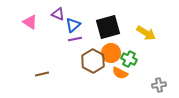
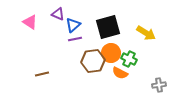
brown hexagon: rotated 25 degrees clockwise
